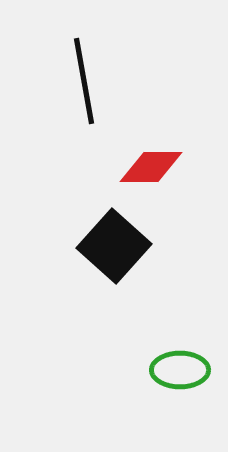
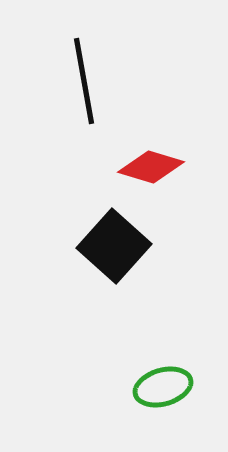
red diamond: rotated 16 degrees clockwise
green ellipse: moved 17 px left, 17 px down; rotated 16 degrees counterclockwise
